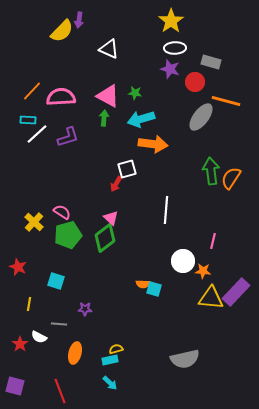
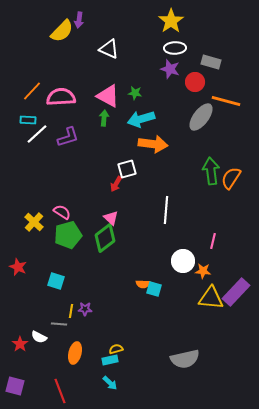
yellow line at (29, 304): moved 42 px right, 7 px down
